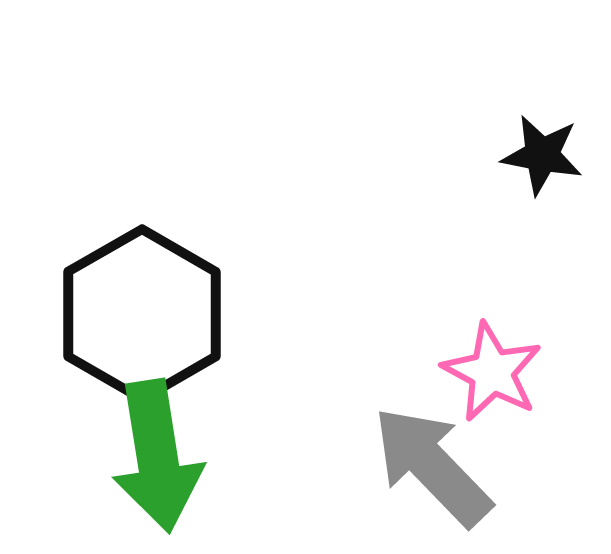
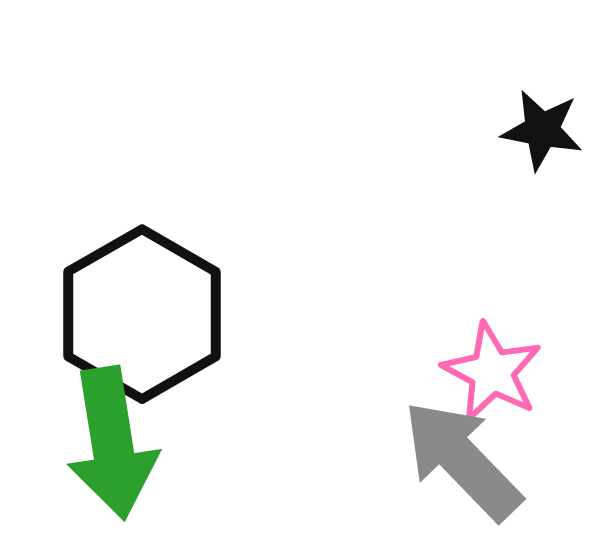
black star: moved 25 px up
green arrow: moved 45 px left, 13 px up
gray arrow: moved 30 px right, 6 px up
